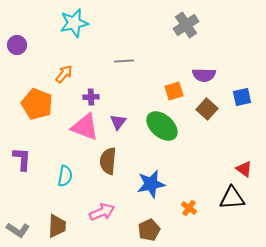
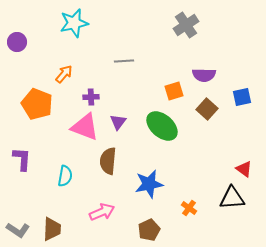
purple circle: moved 3 px up
blue star: moved 2 px left
brown trapezoid: moved 5 px left, 3 px down
